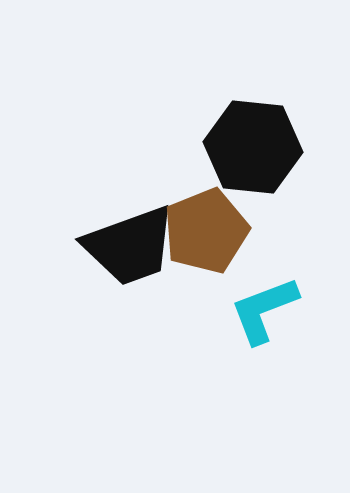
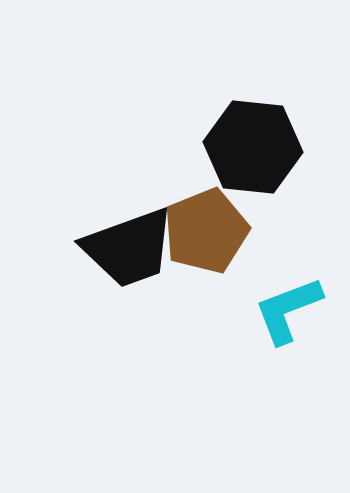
black trapezoid: moved 1 px left, 2 px down
cyan L-shape: moved 24 px right
